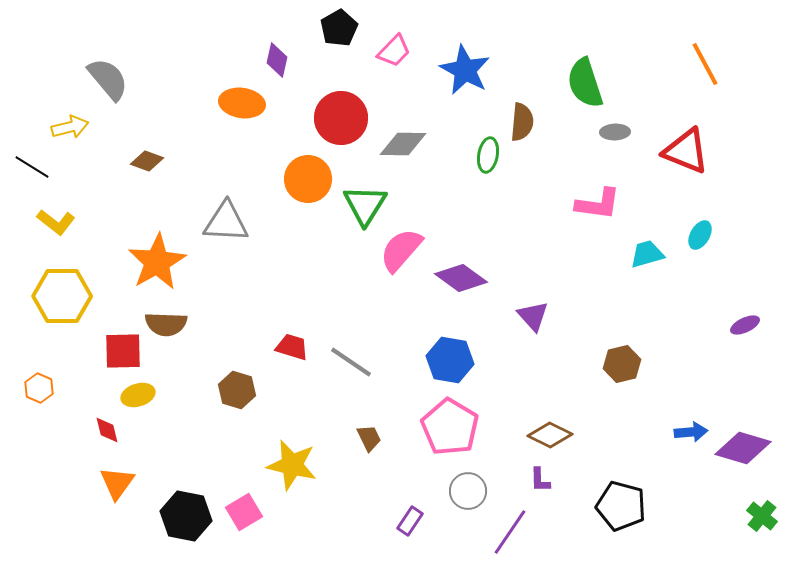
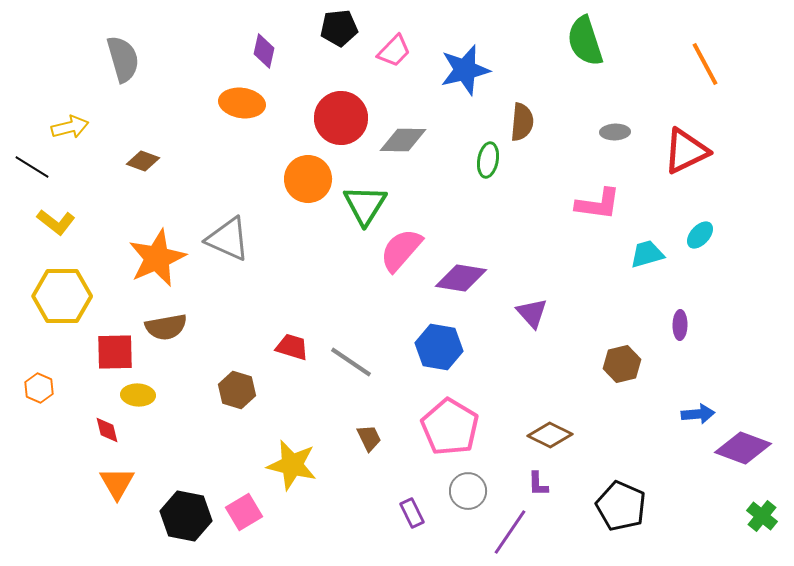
black pentagon at (339, 28): rotated 24 degrees clockwise
purple diamond at (277, 60): moved 13 px left, 9 px up
blue star at (465, 70): rotated 30 degrees clockwise
gray semicircle at (108, 79): moved 15 px right, 20 px up; rotated 24 degrees clockwise
green semicircle at (585, 83): moved 42 px up
gray diamond at (403, 144): moved 4 px up
red triangle at (686, 151): rotated 48 degrees counterclockwise
green ellipse at (488, 155): moved 5 px down
brown diamond at (147, 161): moved 4 px left
gray triangle at (226, 222): moved 2 px right, 17 px down; rotated 21 degrees clockwise
cyan ellipse at (700, 235): rotated 12 degrees clockwise
orange star at (157, 262): moved 4 px up; rotated 6 degrees clockwise
purple diamond at (461, 278): rotated 27 degrees counterclockwise
purple triangle at (533, 316): moved 1 px left, 3 px up
brown semicircle at (166, 324): moved 3 px down; rotated 12 degrees counterclockwise
purple ellipse at (745, 325): moved 65 px left; rotated 64 degrees counterclockwise
red square at (123, 351): moved 8 px left, 1 px down
blue hexagon at (450, 360): moved 11 px left, 13 px up
yellow ellipse at (138, 395): rotated 20 degrees clockwise
blue arrow at (691, 432): moved 7 px right, 18 px up
purple diamond at (743, 448): rotated 4 degrees clockwise
purple L-shape at (540, 480): moved 2 px left, 4 px down
orange triangle at (117, 483): rotated 6 degrees counterclockwise
black pentagon at (621, 506): rotated 9 degrees clockwise
purple rectangle at (410, 521): moved 2 px right, 8 px up; rotated 60 degrees counterclockwise
